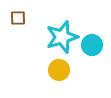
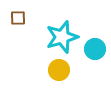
cyan circle: moved 3 px right, 4 px down
